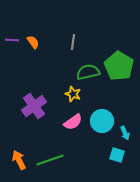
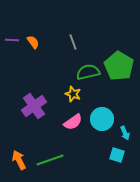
gray line: rotated 28 degrees counterclockwise
cyan circle: moved 2 px up
